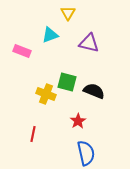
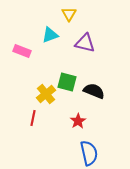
yellow triangle: moved 1 px right, 1 px down
purple triangle: moved 4 px left
yellow cross: rotated 30 degrees clockwise
red line: moved 16 px up
blue semicircle: moved 3 px right
